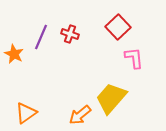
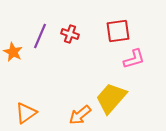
red square: moved 4 px down; rotated 35 degrees clockwise
purple line: moved 1 px left, 1 px up
orange star: moved 1 px left, 2 px up
pink L-shape: moved 1 px down; rotated 80 degrees clockwise
